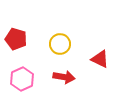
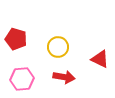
yellow circle: moved 2 px left, 3 px down
pink hexagon: rotated 20 degrees clockwise
